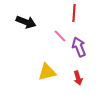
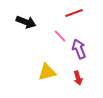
red line: rotated 66 degrees clockwise
purple arrow: moved 2 px down
